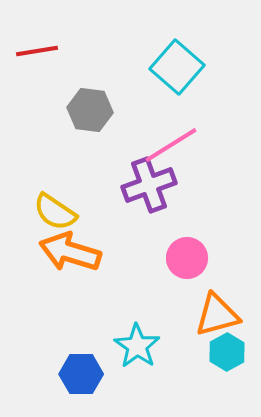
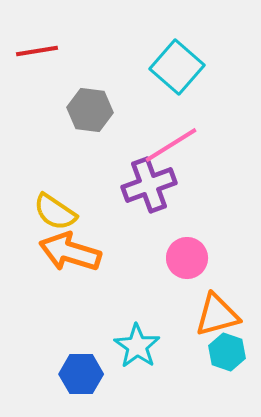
cyan hexagon: rotated 12 degrees counterclockwise
